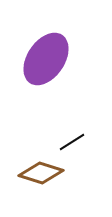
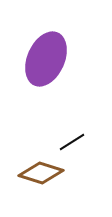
purple ellipse: rotated 10 degrees counterclockwise
